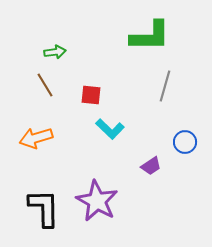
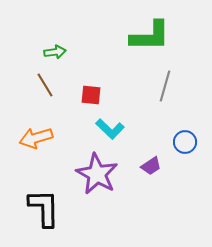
purple star: moved 27 px up
